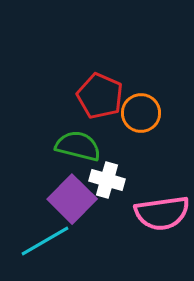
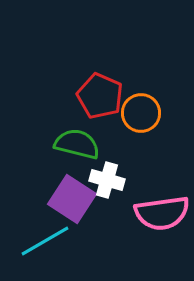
green semicircle: moved 1 px left, 2 px up
purple square: rotated 12 degrees counterclockwise
